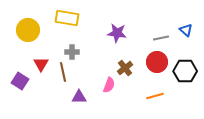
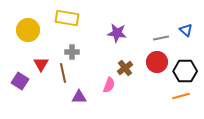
brown line: moved 1 px down
orange line: moved 26 px right
